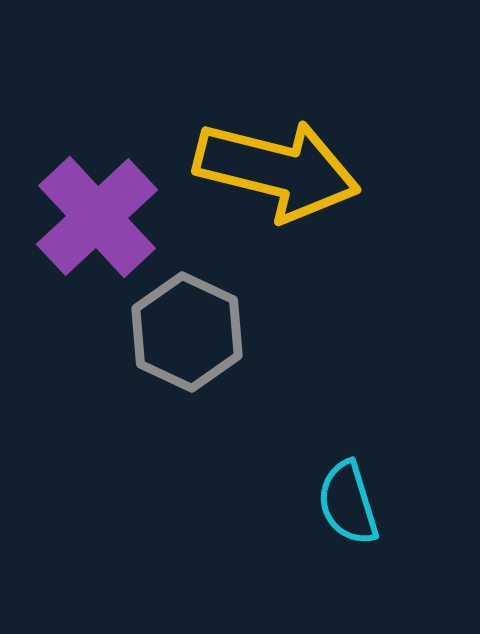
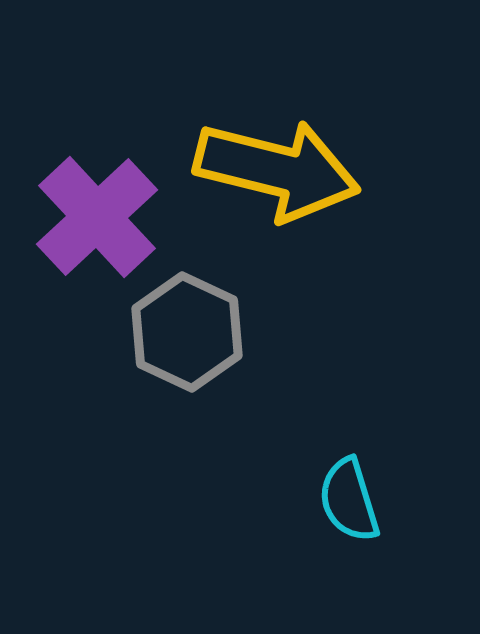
cyan semicircle: moved 1 px right, 3 px up
